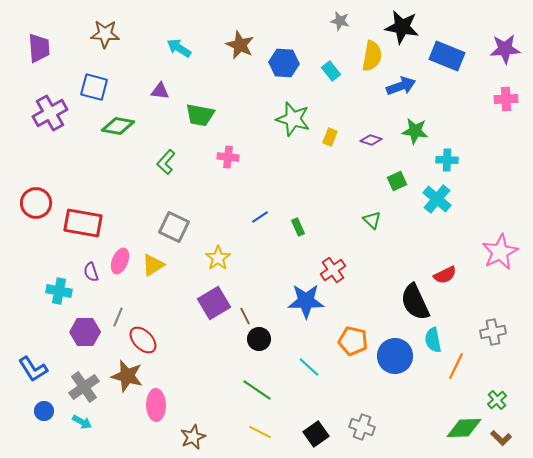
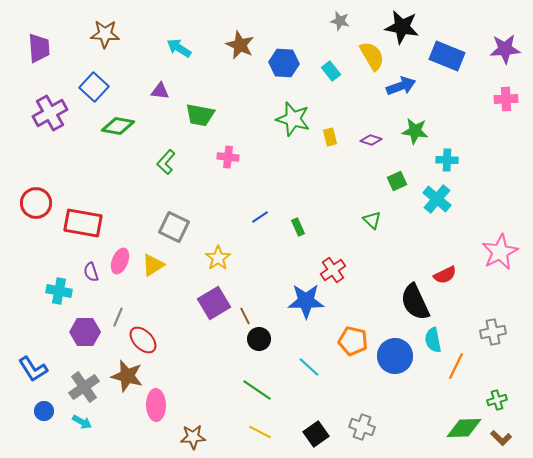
yellow semicircle at (372, 56): rotated 40 degrees counterclockwise
blue square at (94, 87): rotated 28 degrees clockwise
yellow rectangle at (330, 137): rotated 36 degrees counterclockwise
green cross at (497, 400): rotated 24 degrees clockwise
brown star at (193, 437): rotated 20 degrees clockwise
